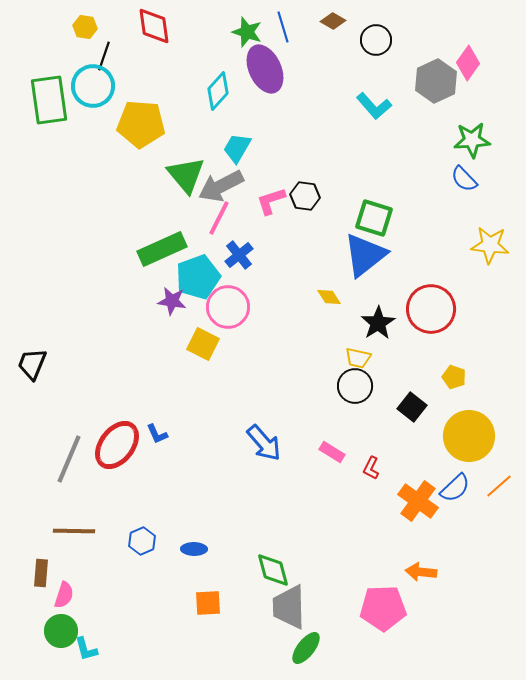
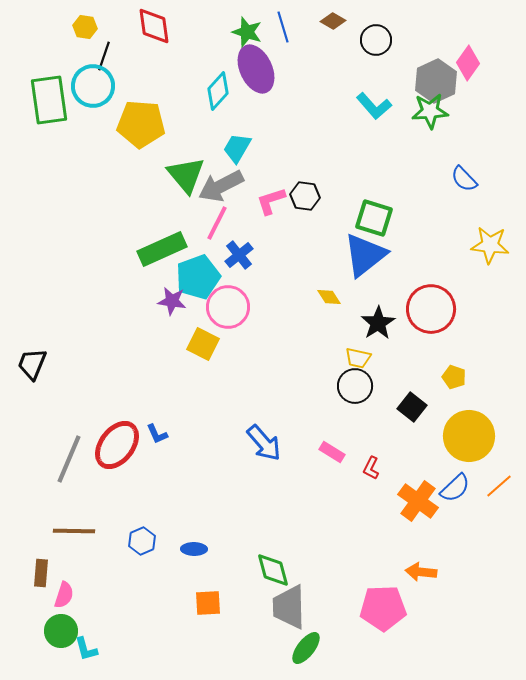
purple ellipse at (265, 69): moved 9 px left
green star at (472, 140): moved 42 px left, 29 px up
pink line at (219, 218): moved 2 px left, 5 px down
